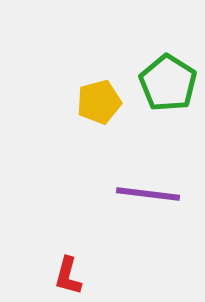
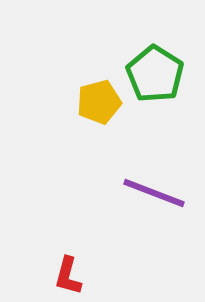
green pentagon: moved 13 px left, 9 px up
purple line: moved 6 px right, 1 px up; rotated 14 degrees clockwise
